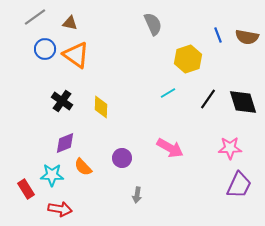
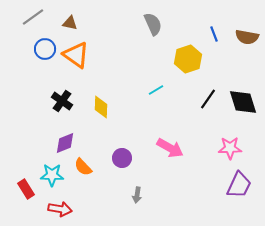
gray line: moved 2 px left
blue line: moved 4 px left, 1 px up
cyan line: moved 12 px left, 3 px up
